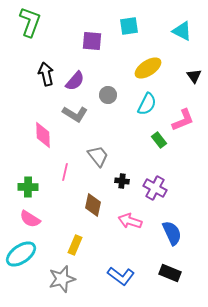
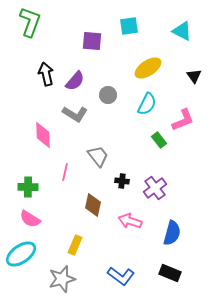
purple cross: rotated 25 degrees clockwise
blue semicircle: rotated 40 degrees clockwise
